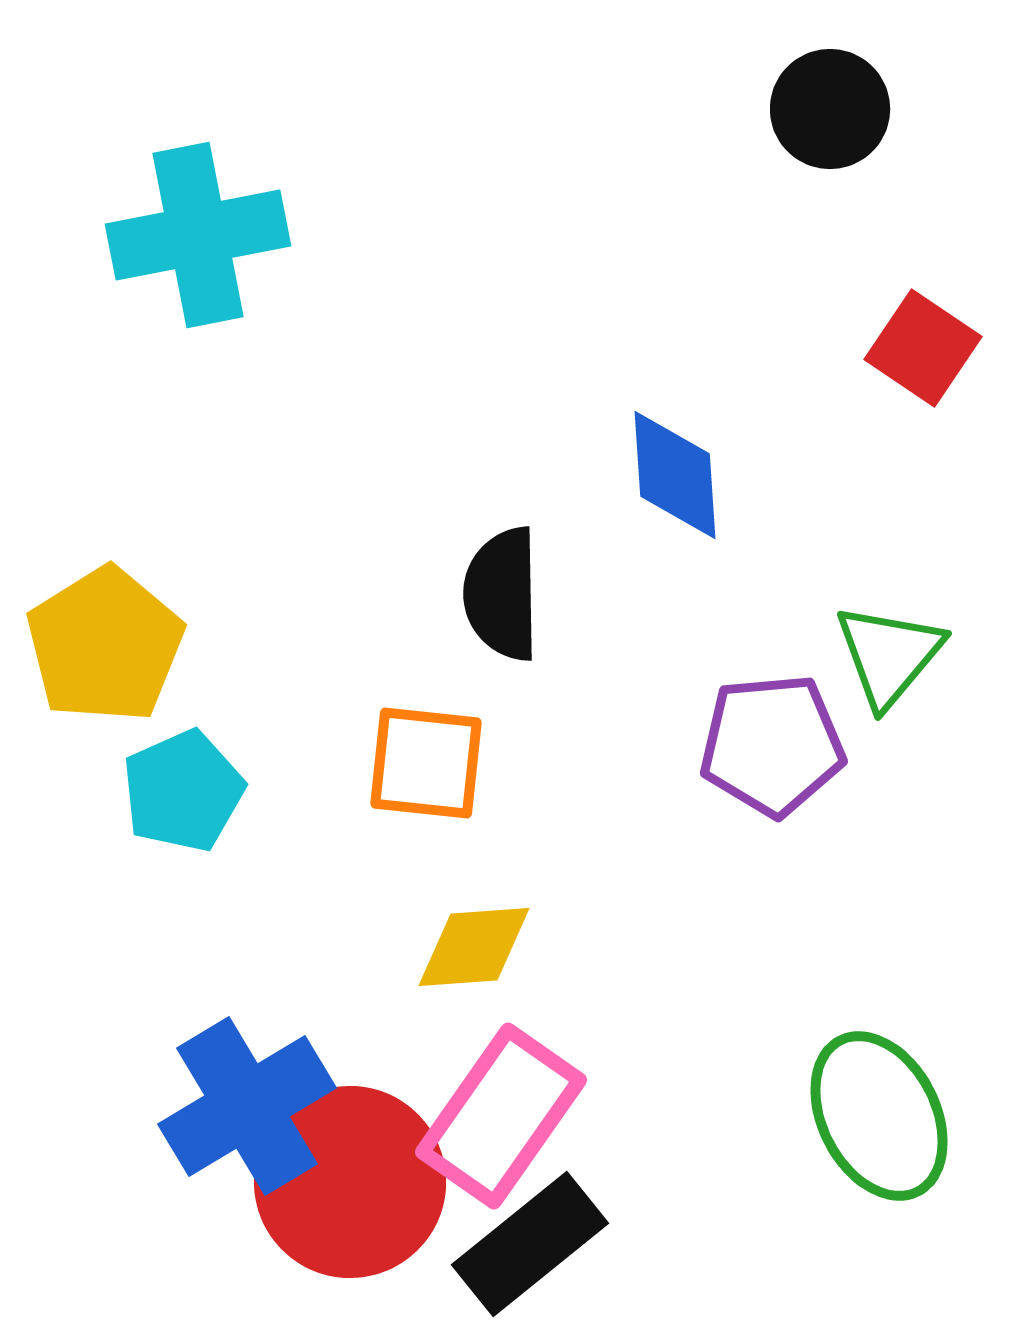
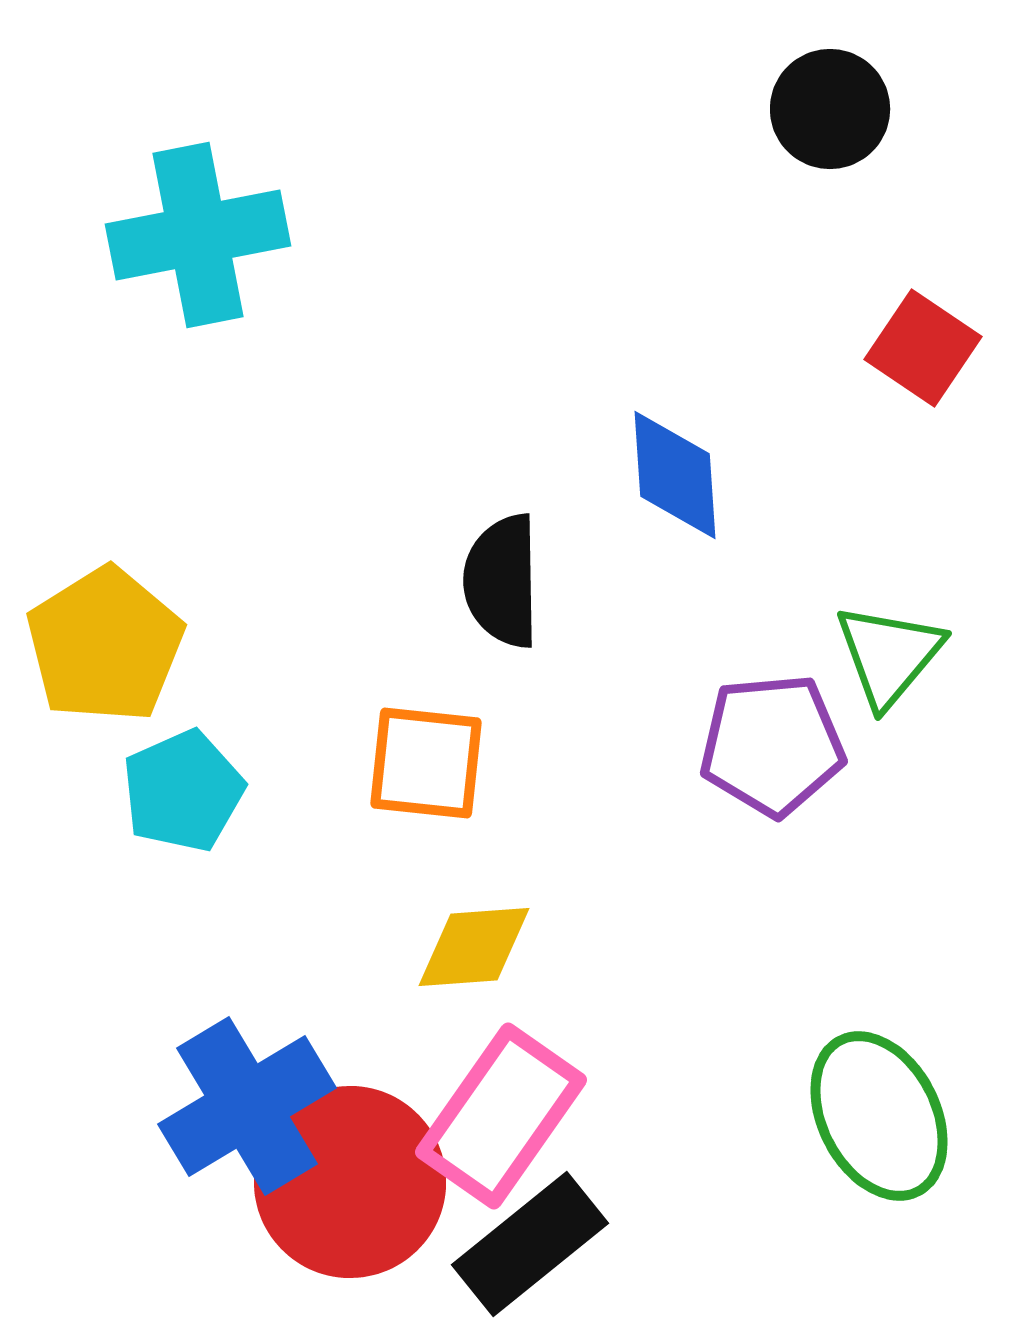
black semicircle: moved 13 px up
